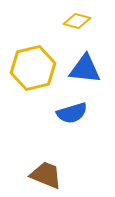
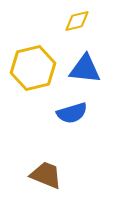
yellow diamond: rotated 28 degrees counterclockwise
